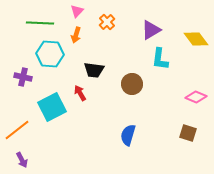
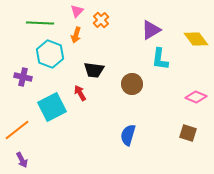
orange cross: moved 6 px left, 2 px up
cyan hexagon: rotated 16 degrees clockwise
